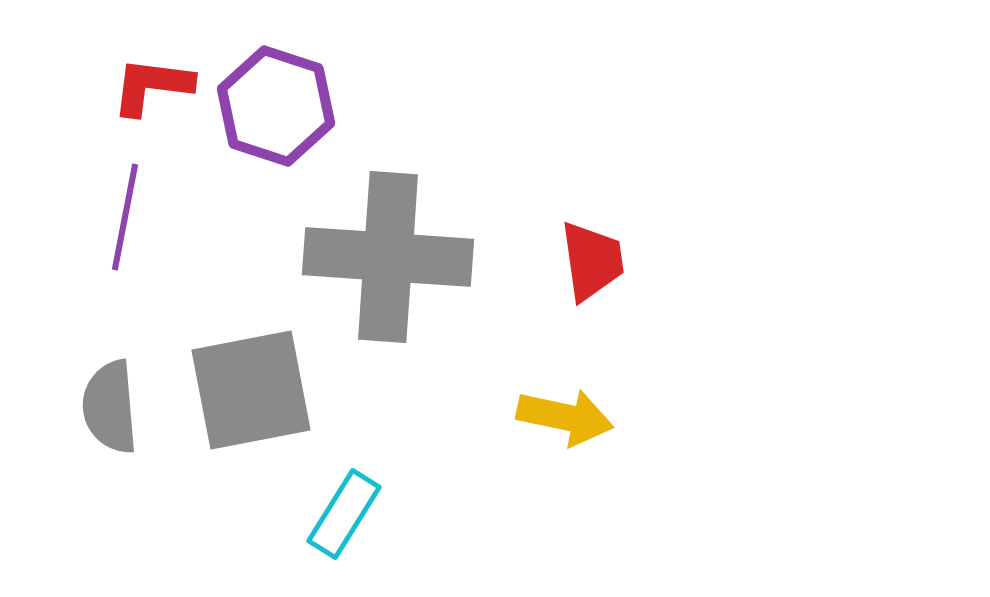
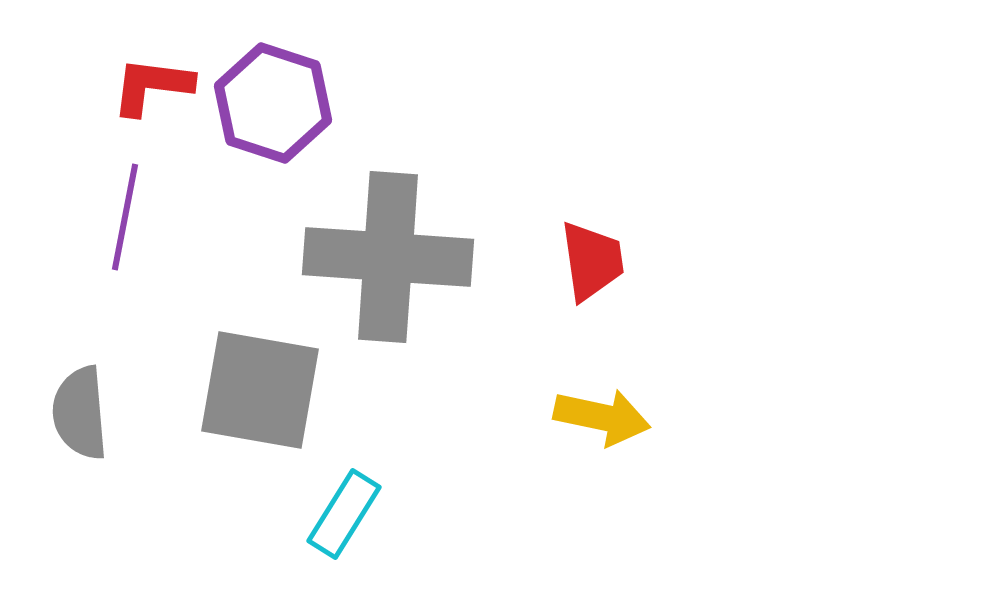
purple hexagon: moved 3 px left, 3 px up
gray square: moved 9 px right; rotated 21 degrees clockwise
gray semicircle: moved 30 px left, 6 px down
yellow arrow: moved 37 px right
